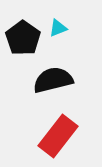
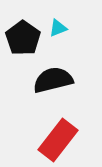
red rectangle: moved 4 px down
